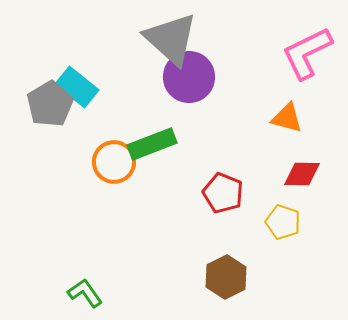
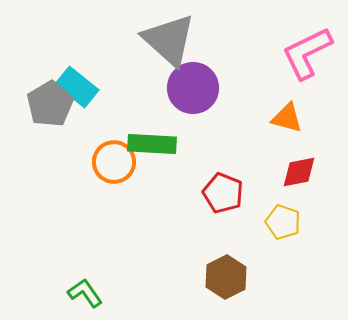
gray triangle: moved 2 px left, 1 px down
purple circle: moved 4 px right, 11 px down
green rectangle: rotated 24 degrees clockwise
red diamond: moved 3 px left, 2 px up; rotated 12 degrees counterclockwise
